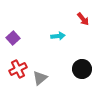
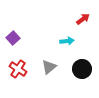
red arrow: rotated 88 degrees counterclockwise
cyan arrow: moved 9 px right, 5 px down
red cross: rotated 30 degrees counterclockwise
gray triangle: moved 9 px right, 11 px up
